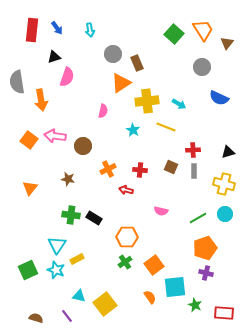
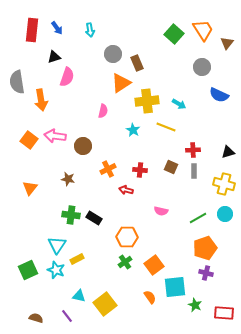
blue semicircle at (219, 98): moved 3 px up
